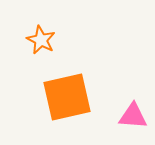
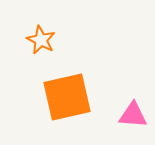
pink triangle: moved 1 px up
